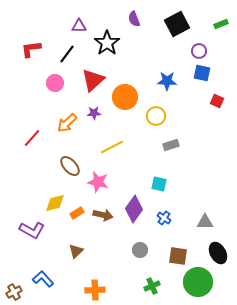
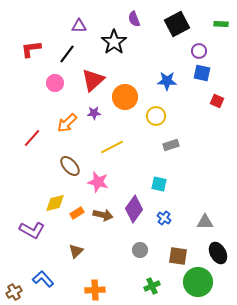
green rectangle: rotated 24 degrees clockwise
black star: moved 7 px right, 1 px up
